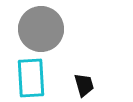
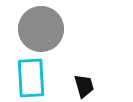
black trapezoid: moved 1 px down
